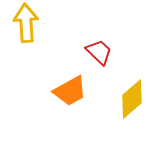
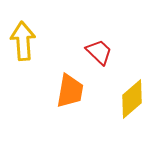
yellow arrow: moved 3 px left, 18 px down
orange trapezoid: rotated 51 degrees counterclockwise
